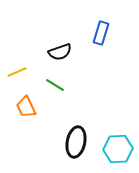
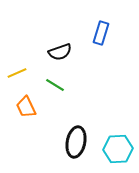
yellow line: moved 1 px down
